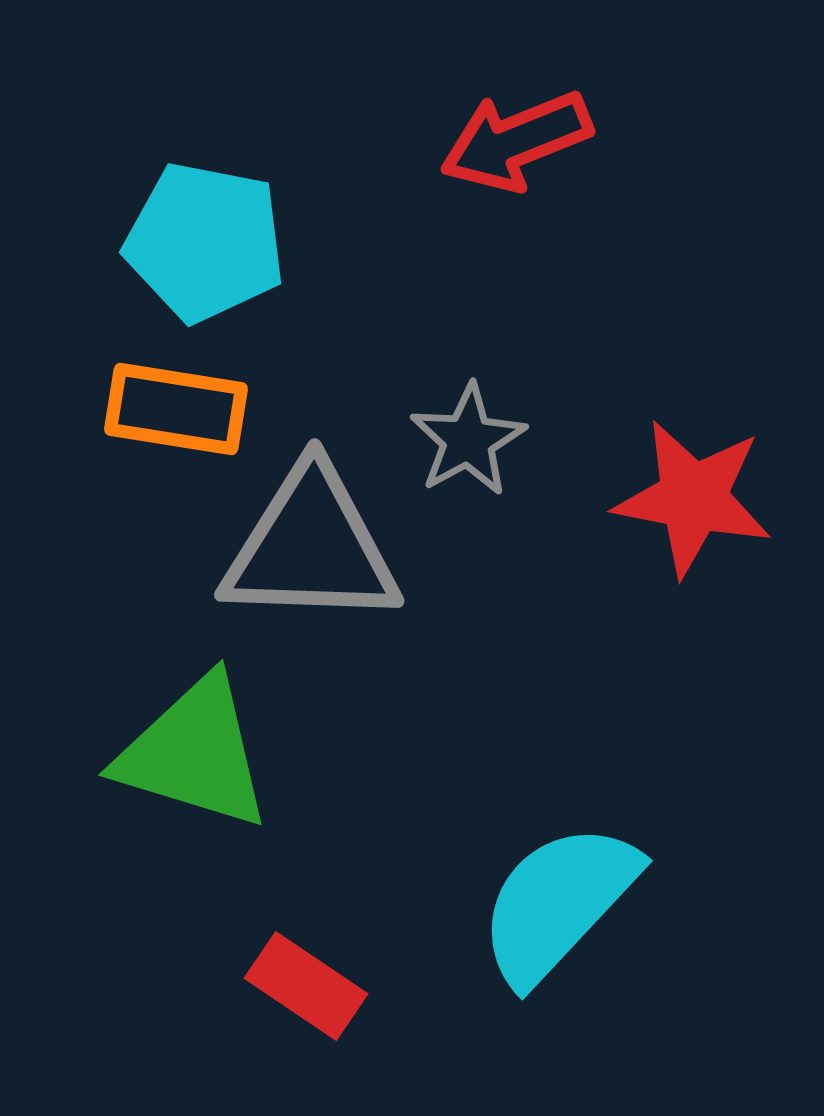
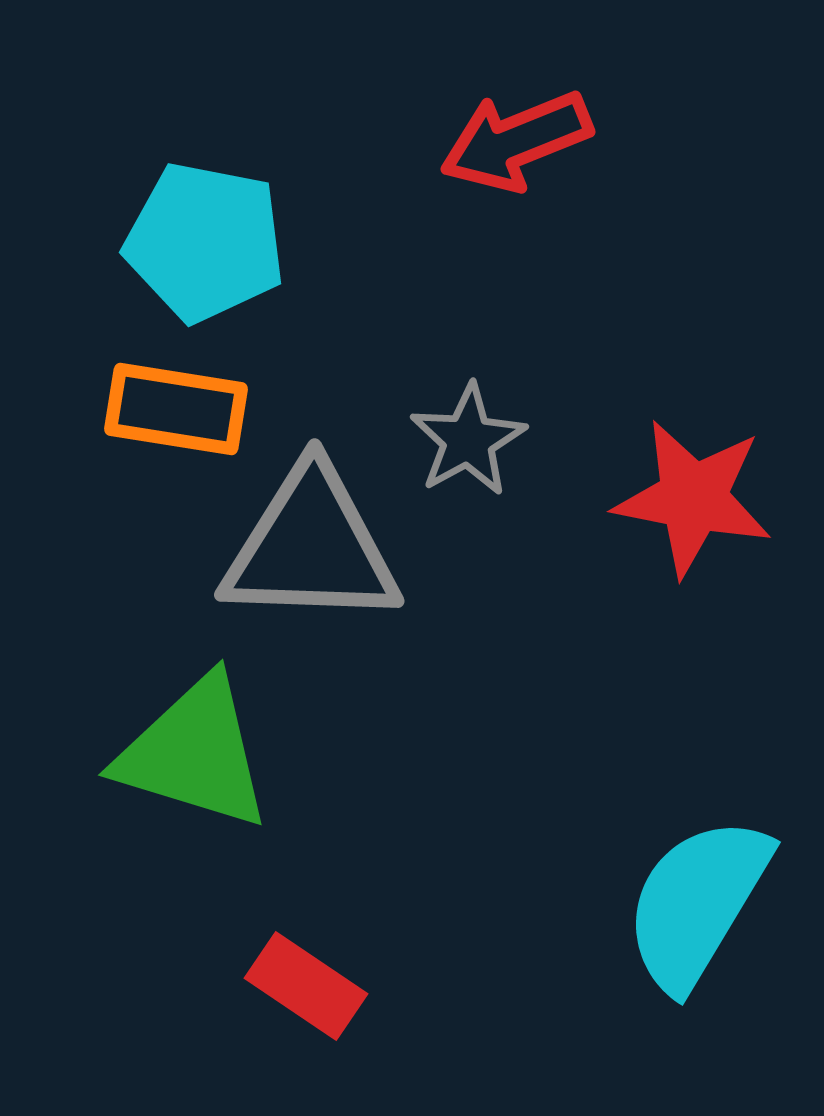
cyan semicircle: moved 139 px right; rotated 12 degrees counterclockwise
